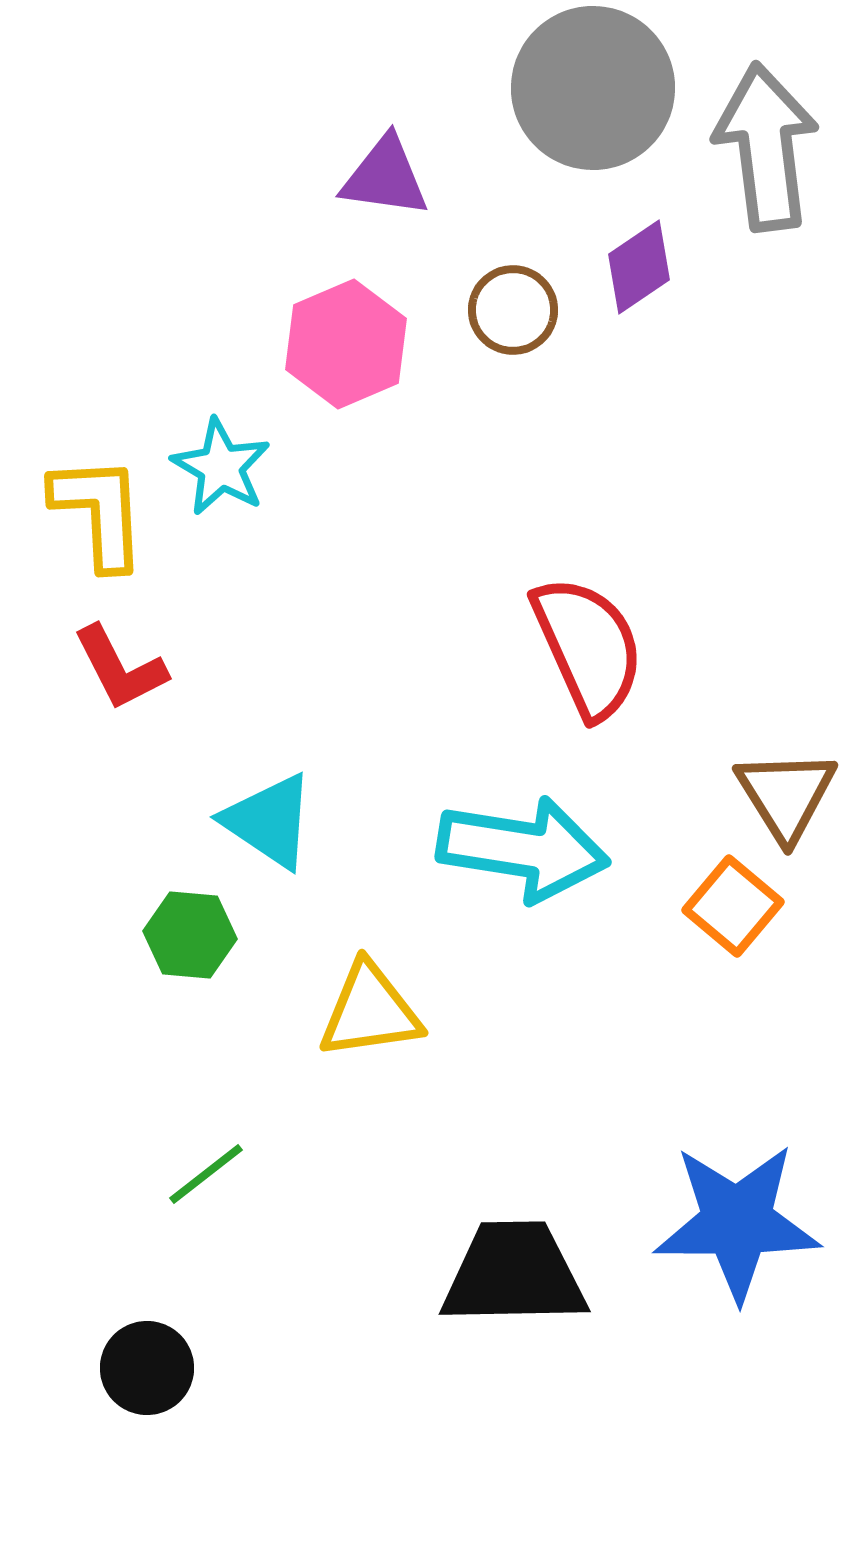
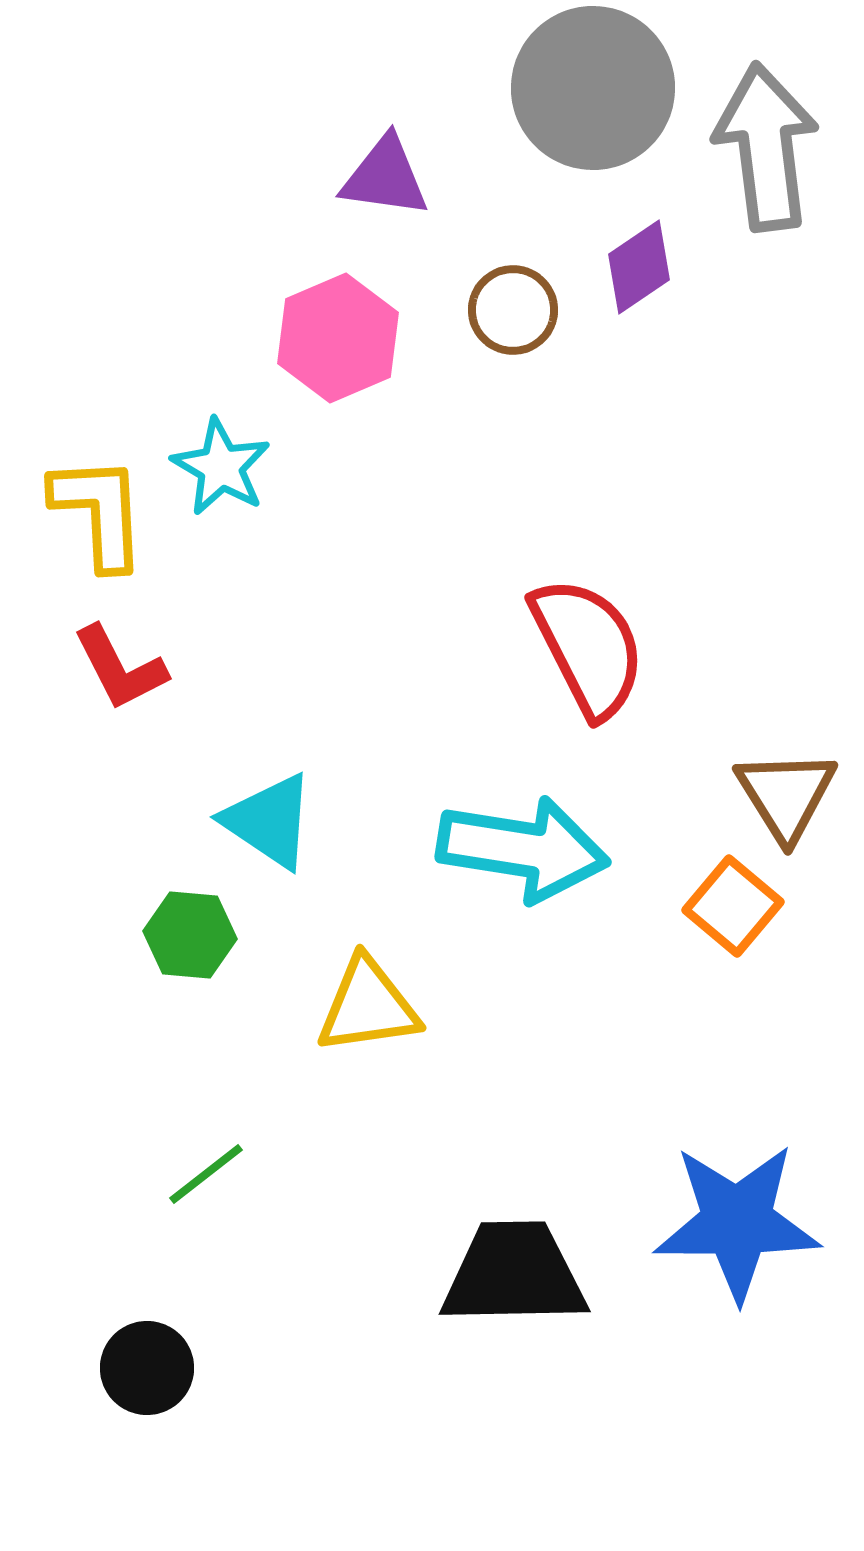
pink hexagon: moved 8 px left, 6 px up
red semicircle: rotated 3 degrees counterclockwise
yellow triangle: moved 2 px left, 5 px up
